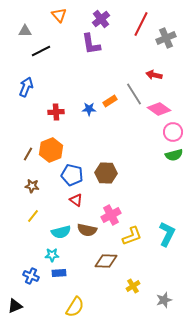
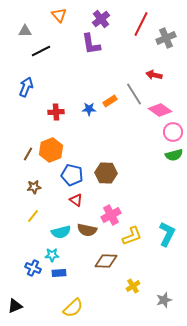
pink diamond: moved 1 px right, 1 px down
brown star: moved 2 px right, 1 px down; rotated 16 degrees counterclockwise
blue cross: moved 2 px right, 8 px up
yellow semicircle: moved 2 px left, 1 px down; rotated 15 degrees clockwise
